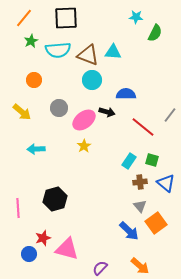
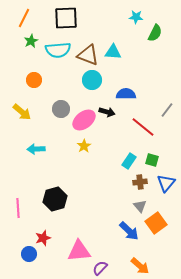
orange line: rotated 12 degrees counterclockwise
gray circle: moved 2 px right, 1 px down
gray line: moved 3 px left, 5 px up
blue triangle: rotated 30 degrees clockwise
pink triangle: moved 12 px right, 2 px down; rotated 20 degrees counterclockwise
